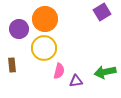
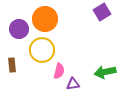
yellow circle: moved 2 px left, 2 px down
purple triangle: moved 3 px left, 3 px down
